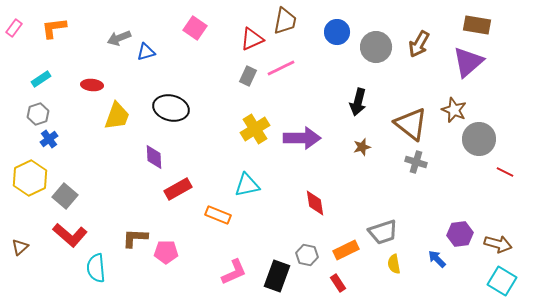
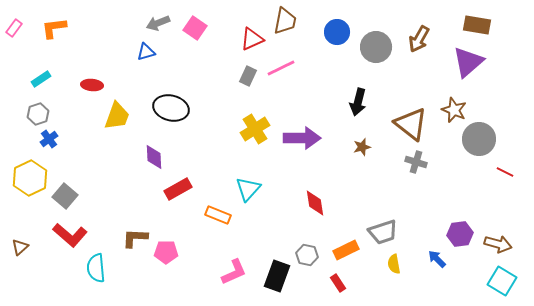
gray arrow at (119, 38): moved 39 px right, 15 px up
brown arrow at (419, 44): moved 5 px up
cyan triangle at (247, 185): moved 1 px right, 4 px down; rotated 36 degrees counterclockwise
